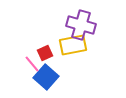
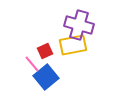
purple cross: moved 2 px left
red square: moved 2 px up
blue square: rotated 10 degrees clockwise
